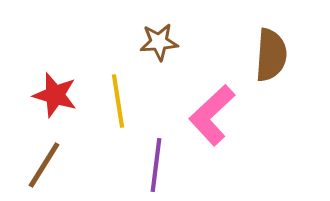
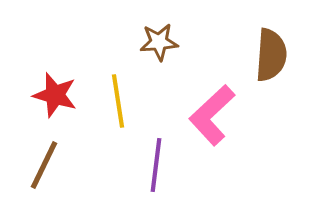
brown line: rotated 6 degrees counterclockwise
